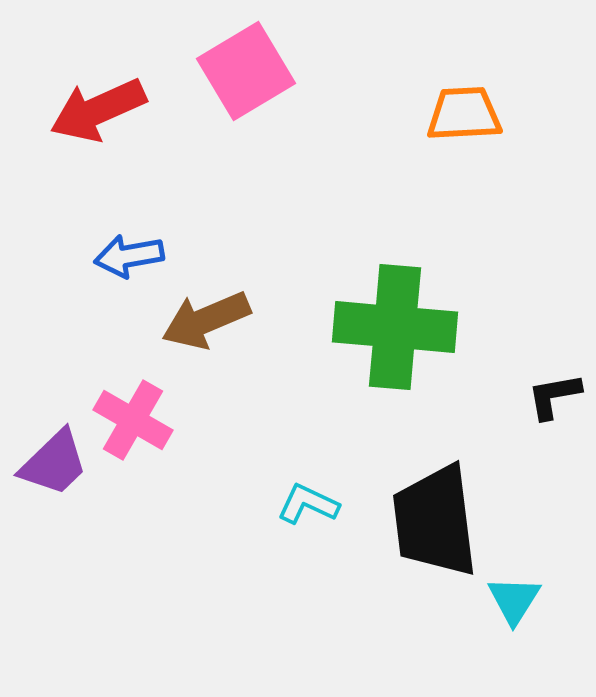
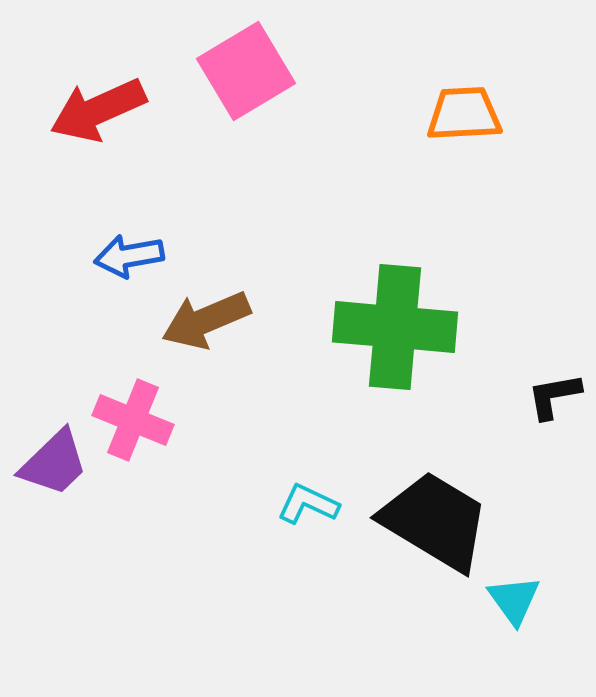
pink cross: rotated 8 degrees counterclockwise
black trapezoid: rotated 128 degrees clockwise
cyan triangle: rotated 8 degrees counterclockwise
